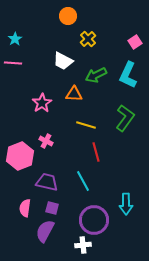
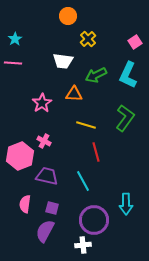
white trapezoid: rotated 20 degrees counterclockwise
pink cross: moved 2 px left
purple trapezoid: moved 6 px up
pink semicircle: moved 4 px up
